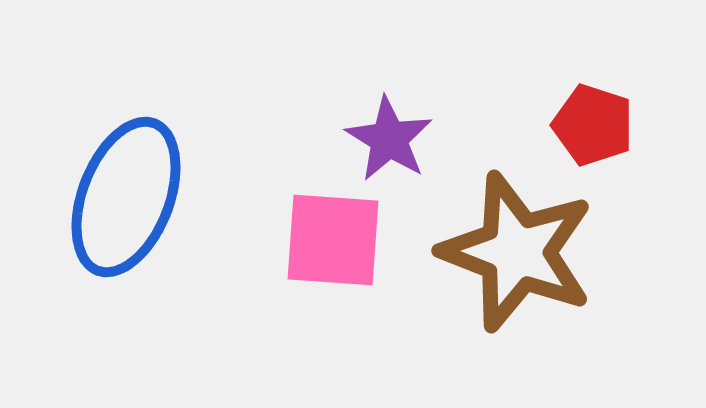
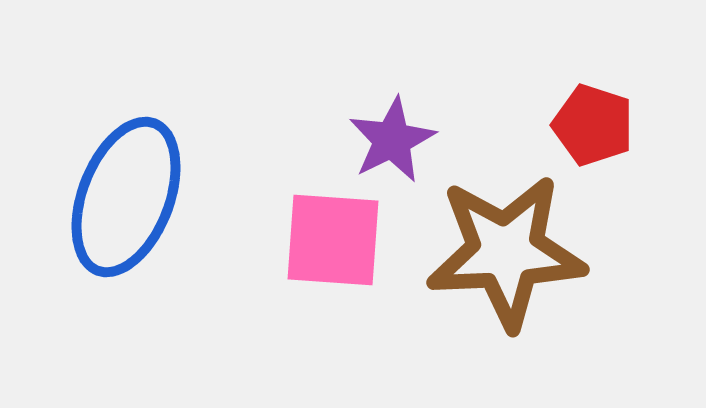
purple star: moved 3 px right, 1 px down; rotated 14 degrees clockwise
brown star: moved 11 px left; rotated 24 degrees counterclockwise
